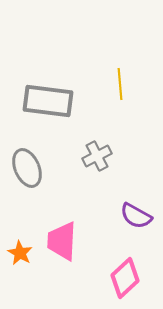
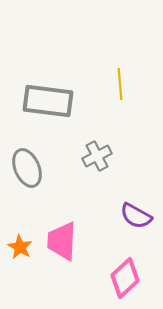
orange star: moved 6 px up
